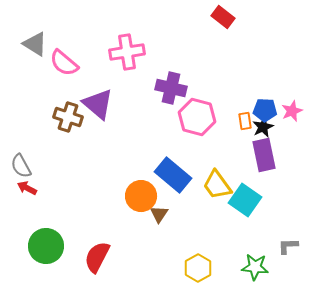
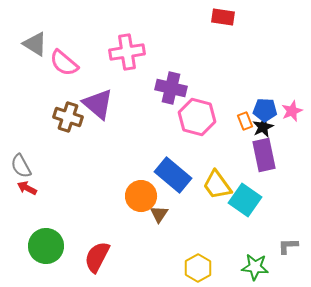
red rectangle: rotated 30 degrees counterclockwise
orange rectangle: rotated 12 degrees counterclockwise
